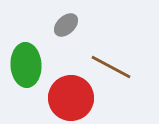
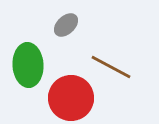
green ellipse: moved 2 px right
